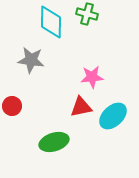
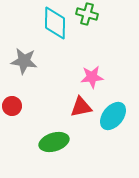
cyan diamond: moved 4 px right, 1 px down
gray star: moved 7 px left, 1 px down
cyan ellipse: rotated 8 degrees counterclockwise
